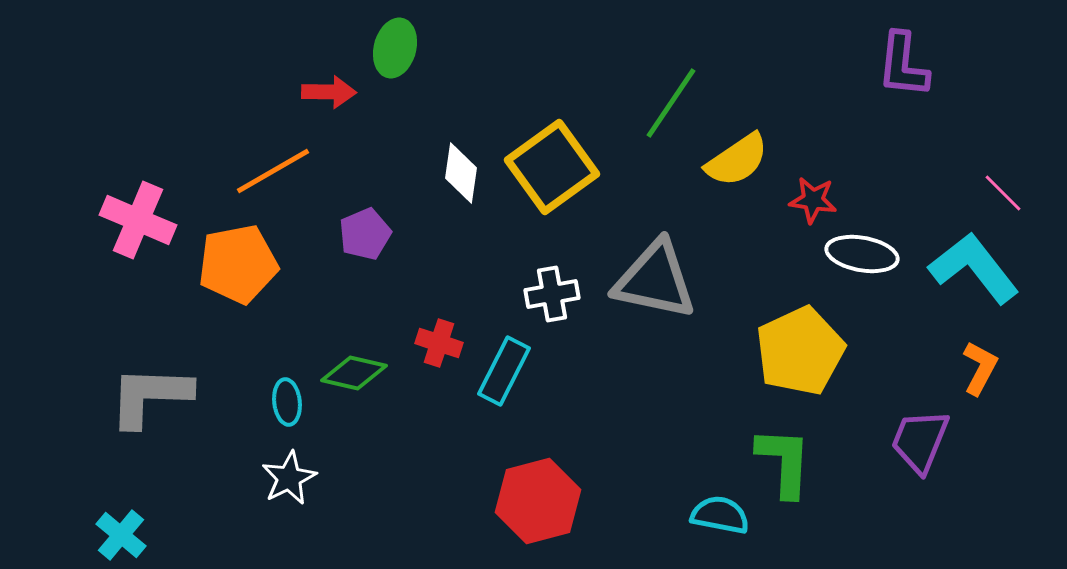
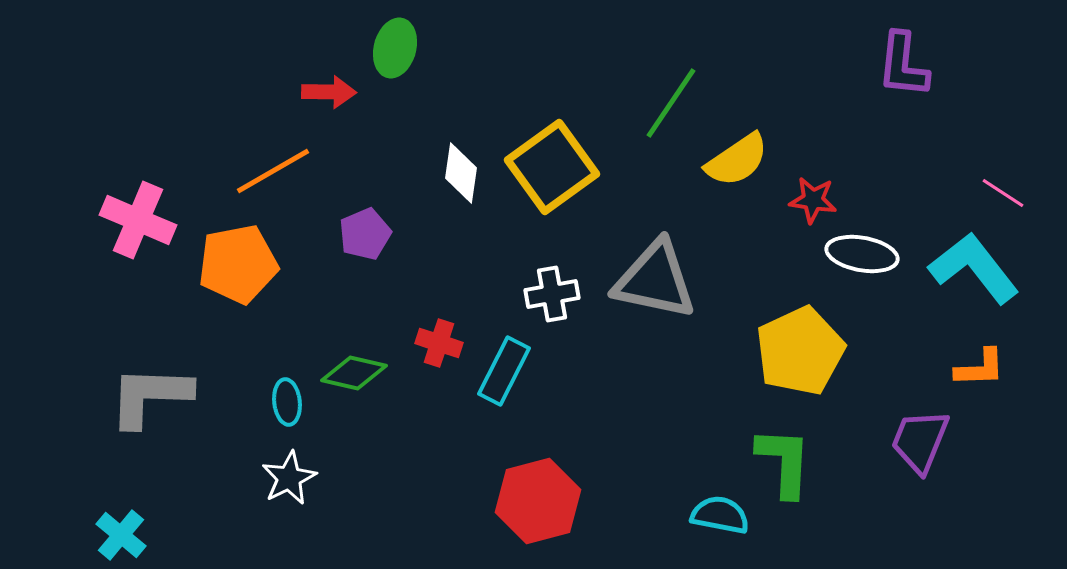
pink line: rotated 12 degrees counterclockwise
orange L-shape: rotated 60 degrees clockwise
